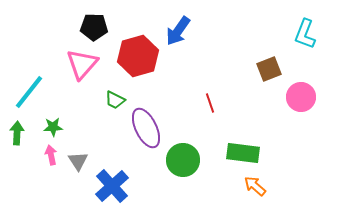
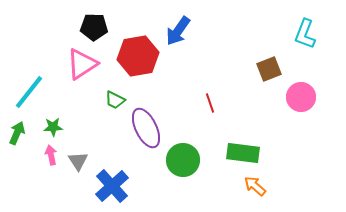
red hexagon: rotated 6 degrees clockwise
pink triangle: rotated 16 degrees clockwise
green arrow: rotated 20 degrees clockwise
